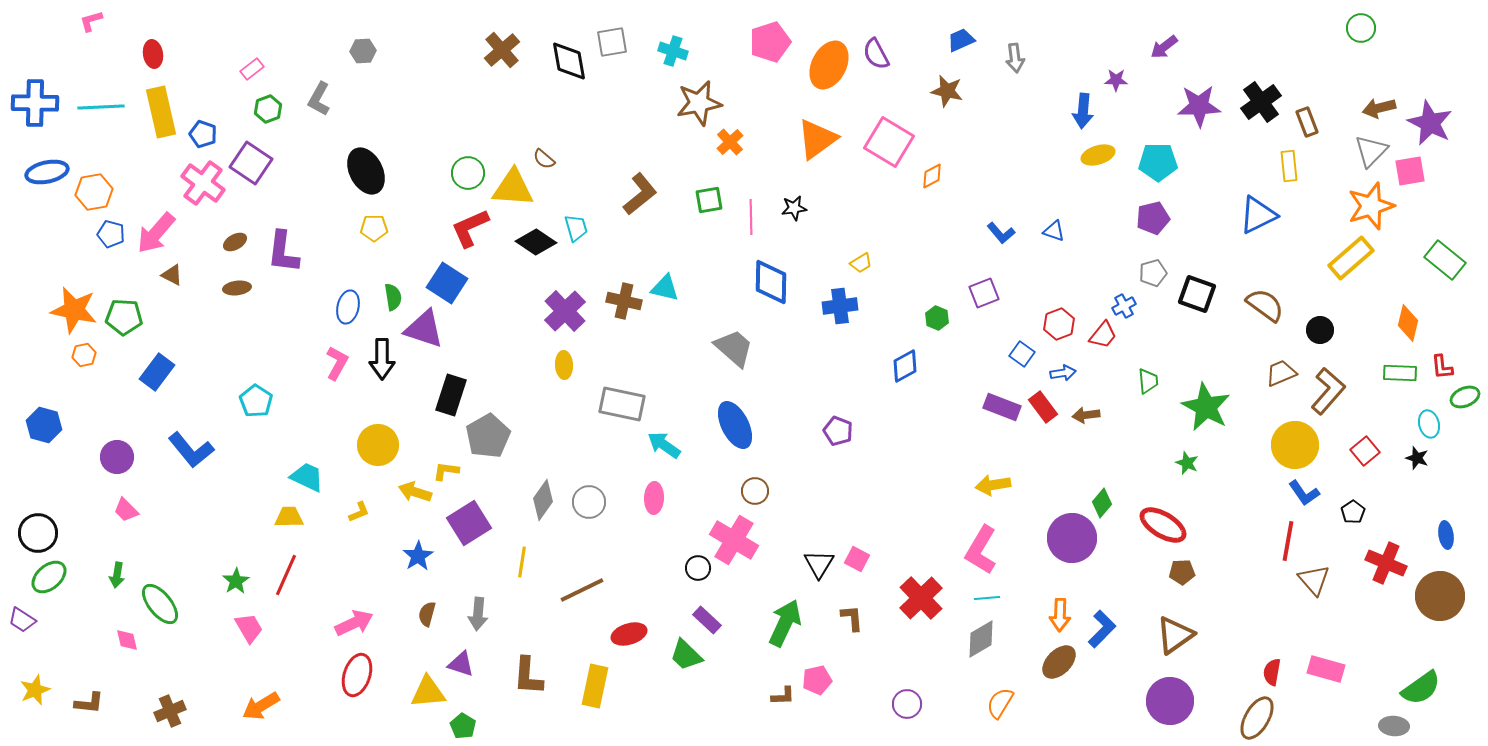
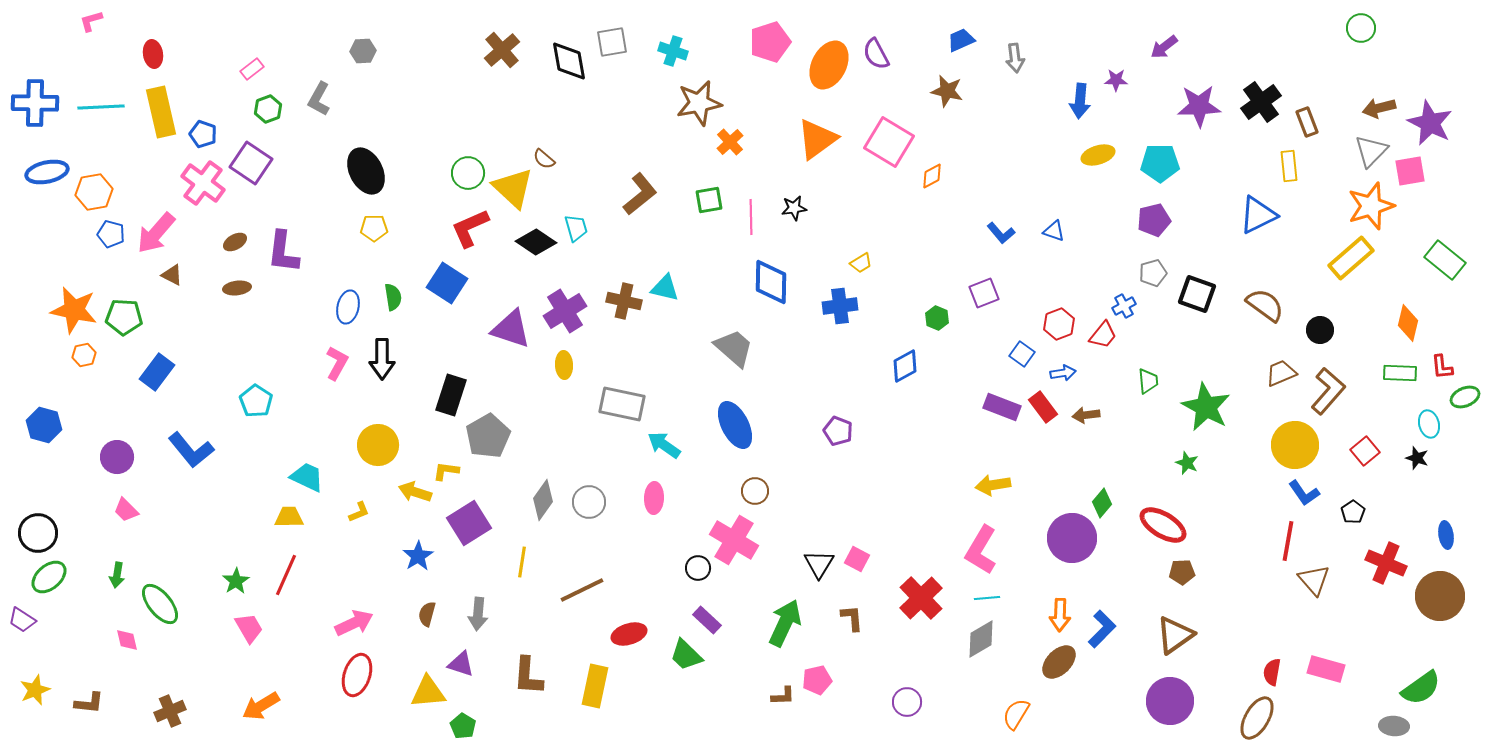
blue arrow at (1083, 111): moved 3 px left, 10 px up
cyan pentagon at (1158, 162): moved 2 px right, 1 px down
yellow triangle at (513, 188): rotated 39 degrees clockwise
purple pentagon at (1153, 218): moved 1 px right, 2 px down
purple cross at (565, 311): rotated 12 degrees clockwise
purple triangle at (424, 329): moved 87 px right
orange semicircle at (1000, 703): moved 16 px right, 11 px down
purple circle at (907, 704): moved 2 px up
